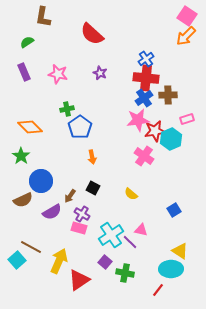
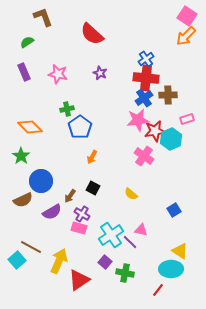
brown L-shape at (43, 17): rotated 150 degrees clockwise
orange arrow at (92, 157): rotated 40 degrees clockwise
